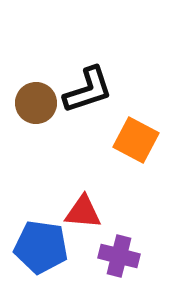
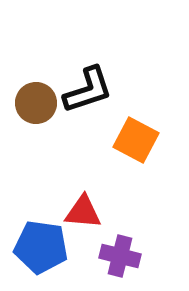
purple cross: moved 1 px right
